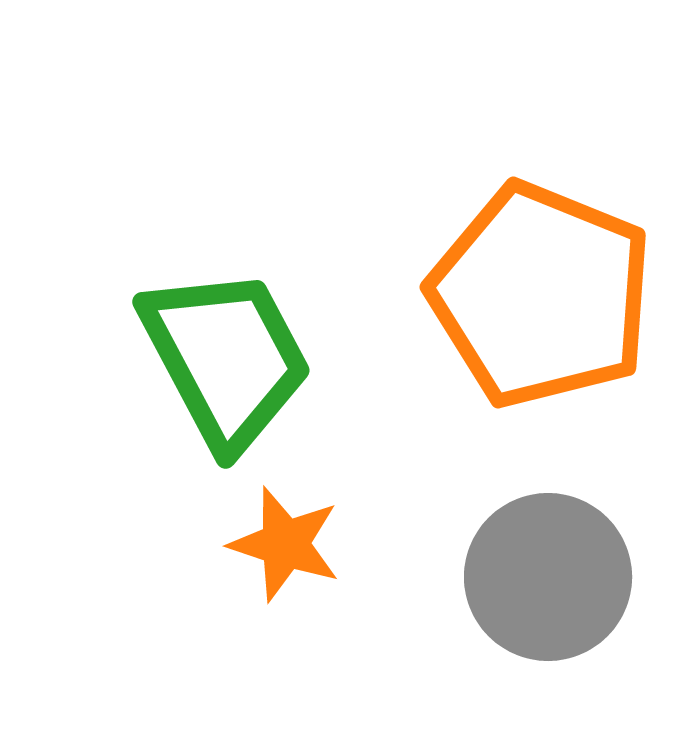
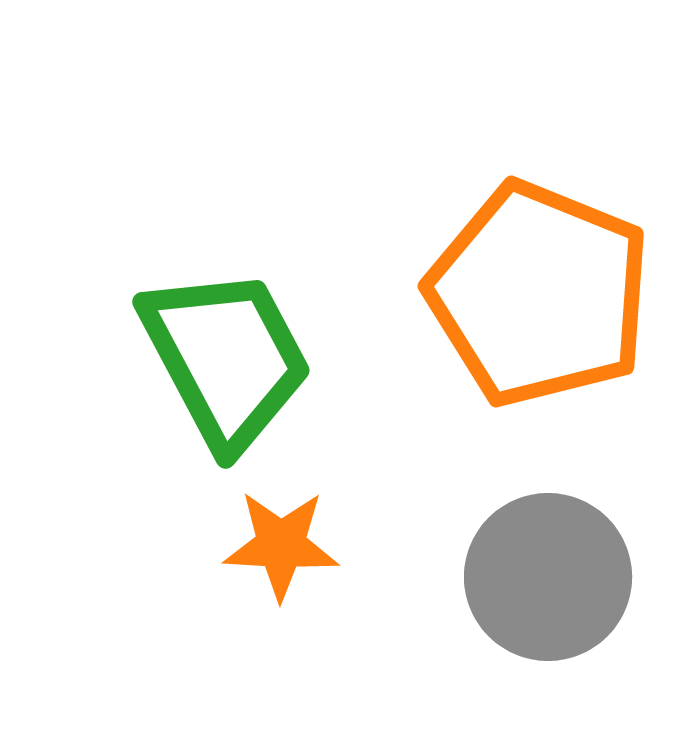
orange pentagon: moved 2 px left, 1 px up
orange star: moved 4 px left, 1 px down; rotated 15 degrees counterclockwise
